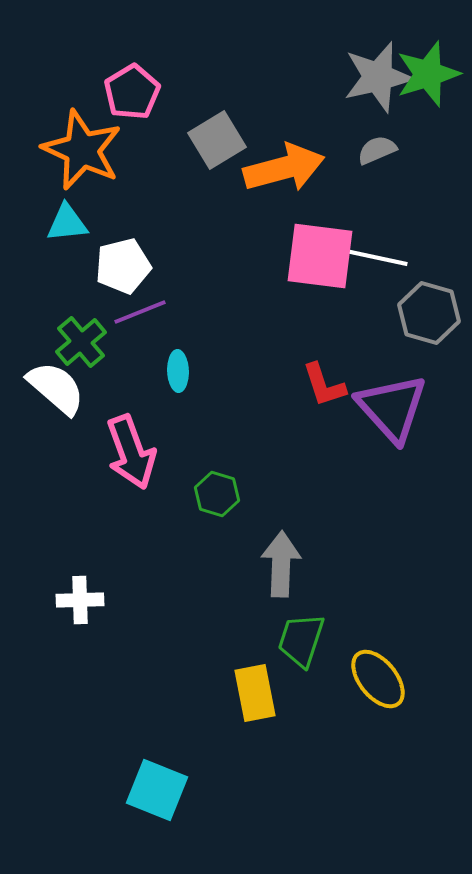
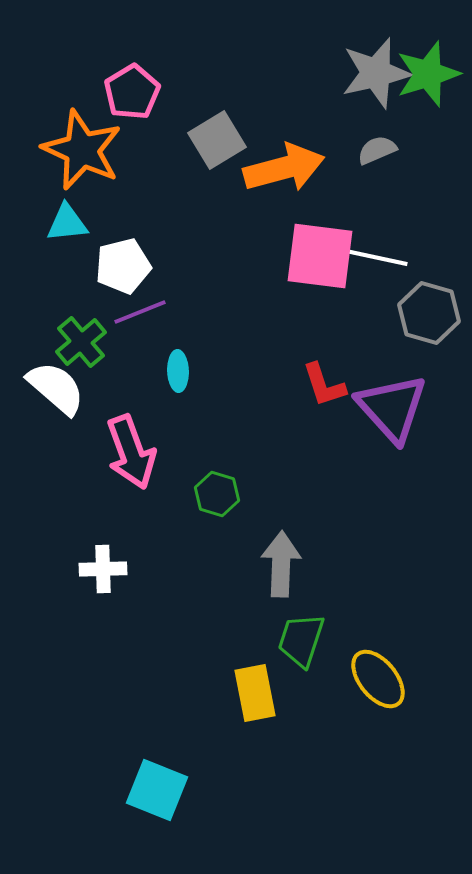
gray star: moved 2 px left, 4 px up
white cross: moved 23 px right, 31 px up
